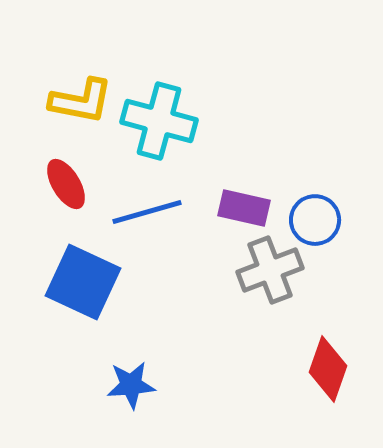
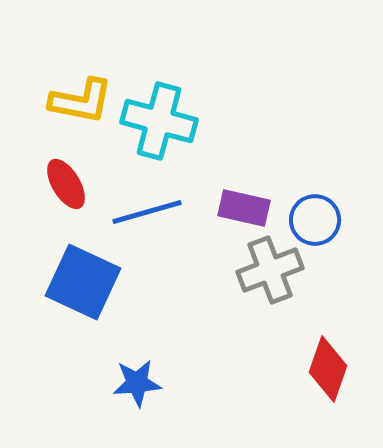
blue star: moved 6 px right, 2 px up
